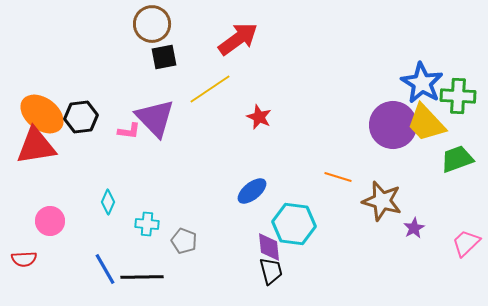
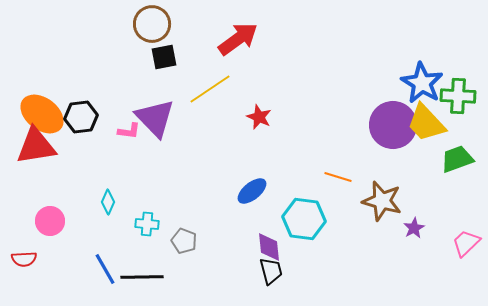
cyan hexagon: moved 10 px right, 5 px up
